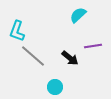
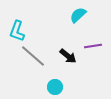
black arrow: moved 2 px left, 2 px up
